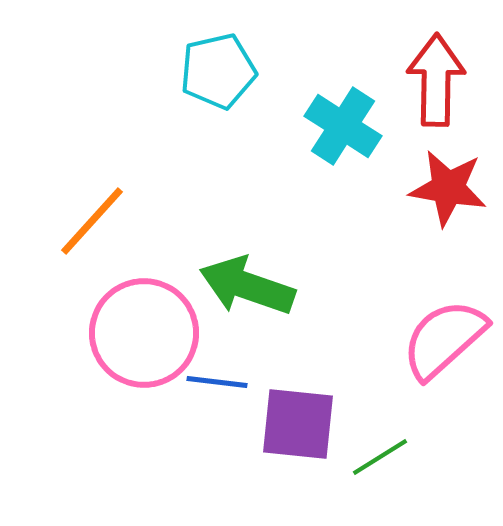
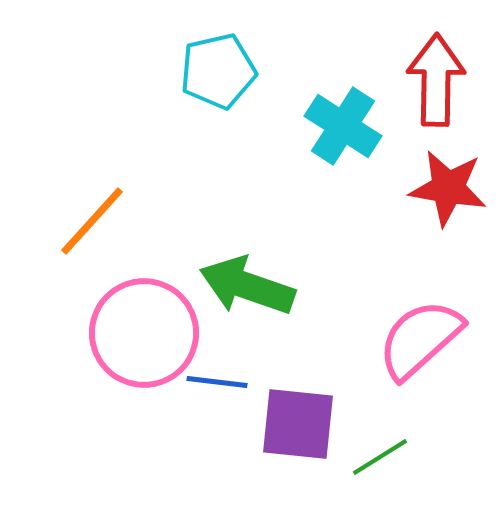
pink semicircle: moved 24 px left
